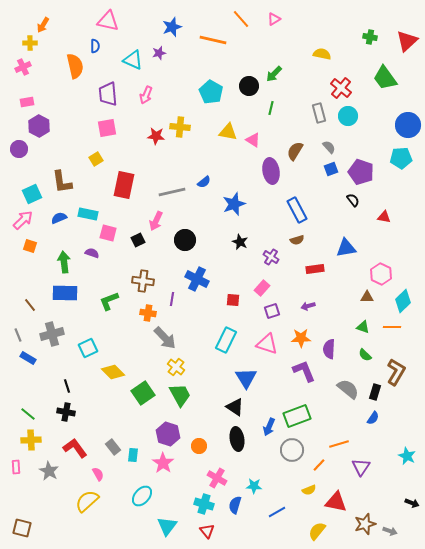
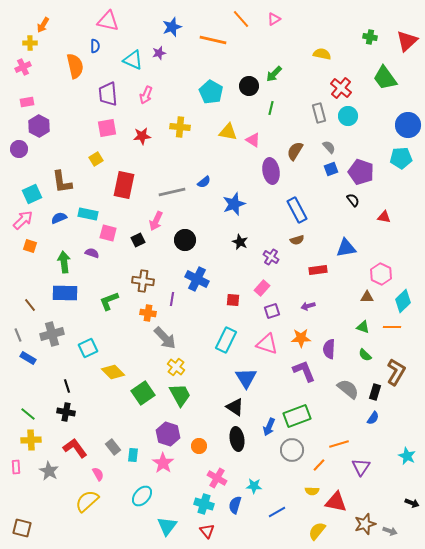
red star at (156, 136): moved 14 px left; rotated 12 degrees counterclockwise
red rectangle at (315, 269): moved 3 px right, 1 px down
yellow semicircle at (309, 490): moved 3 px right, 1 px down; rotated 24 degrees clockwise
